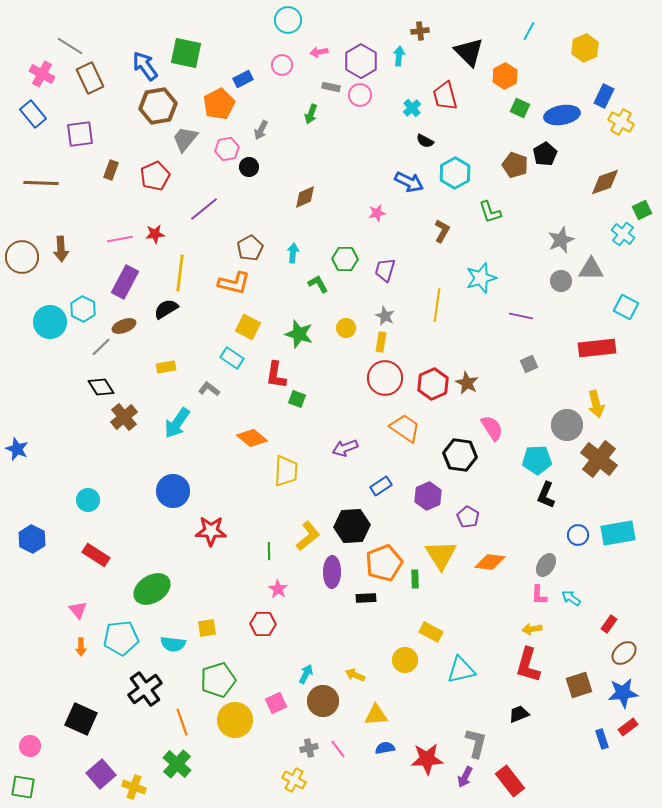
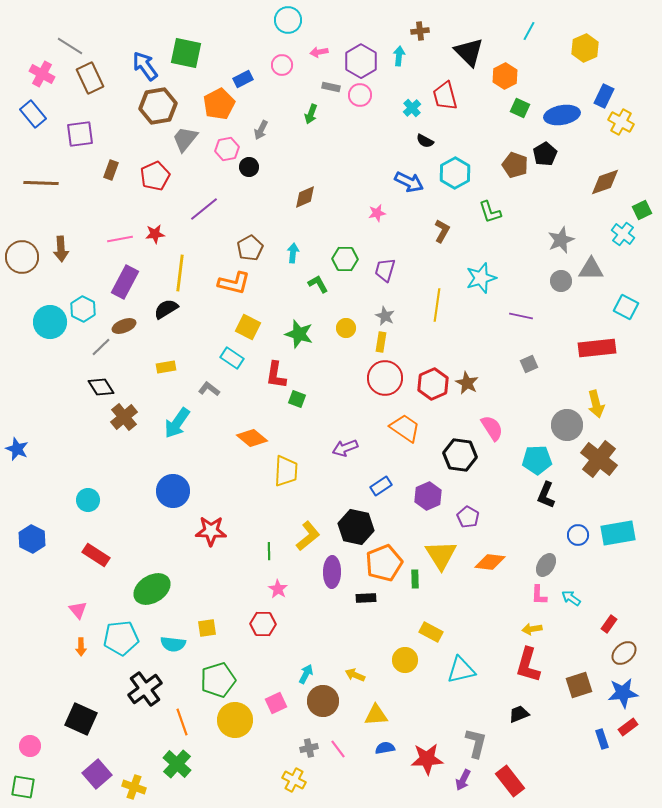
black hexagon at (352, 526): moved 4 px right, 1 px down; rotated 16 degrees clockwise
purple square at (101, 774): moved 4 px left
purple arrow at (465, 777): moved 2 px left, 3 px down
